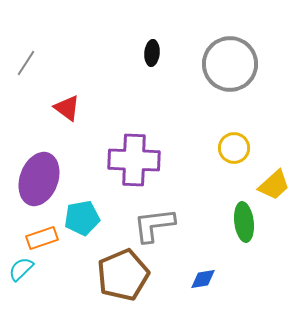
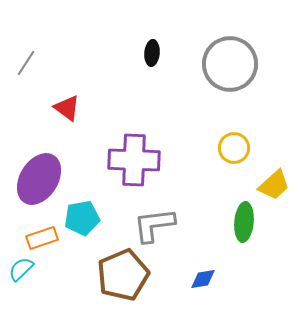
purple ellipse: rotated 12 degrees clockwise
green ellipse: rotated 12 degrees clockwise
